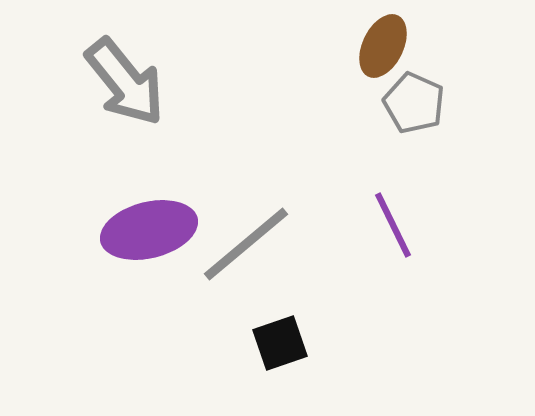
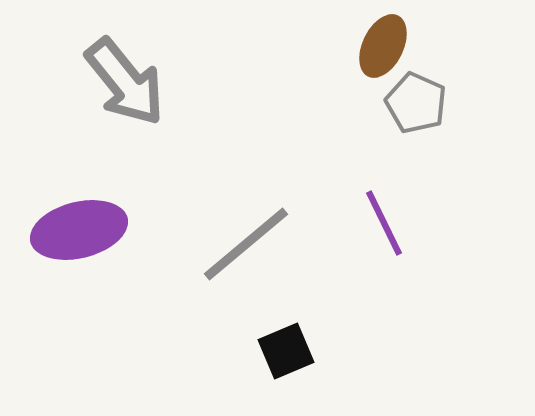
gray pentagon: moved 2 px right
purple line: moved 9 px left, 2 px up
purple ellipse: moved 70 px left
black square: moved 6 px right, 8 px down; rotated 4 degrees counterclockwise
